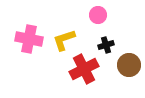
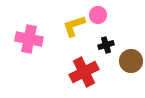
yellow L-shape: moved 10 px right, 14 px up
brown circle: moved 2 px right, 4 px up
red cross: moved 3 px down
